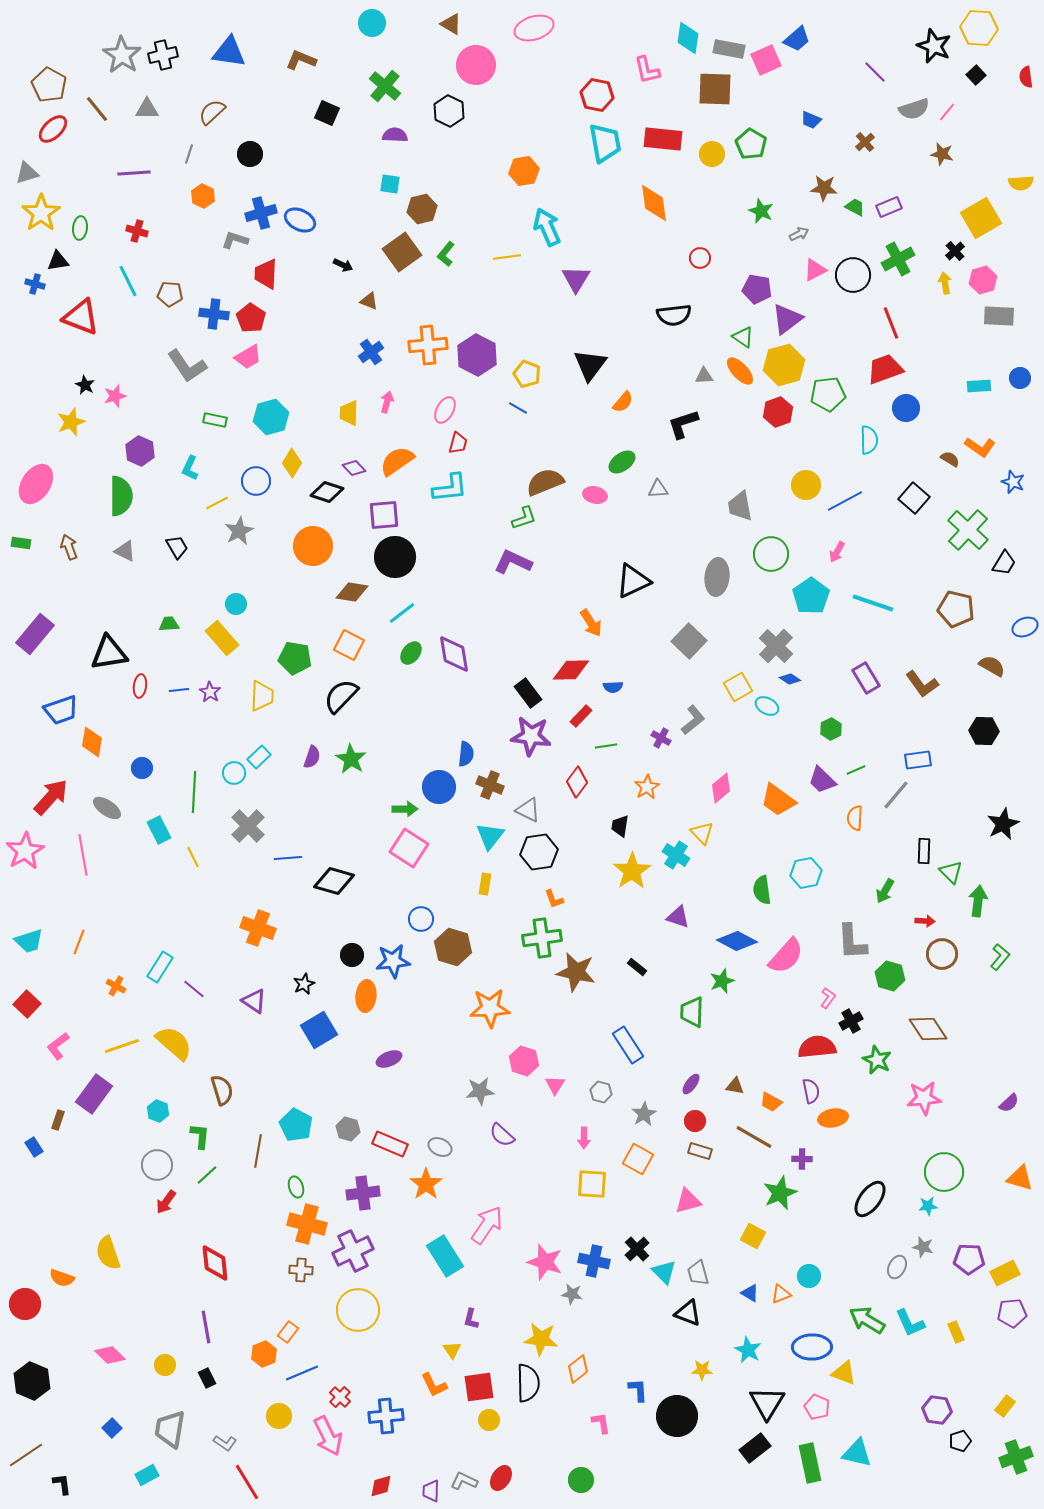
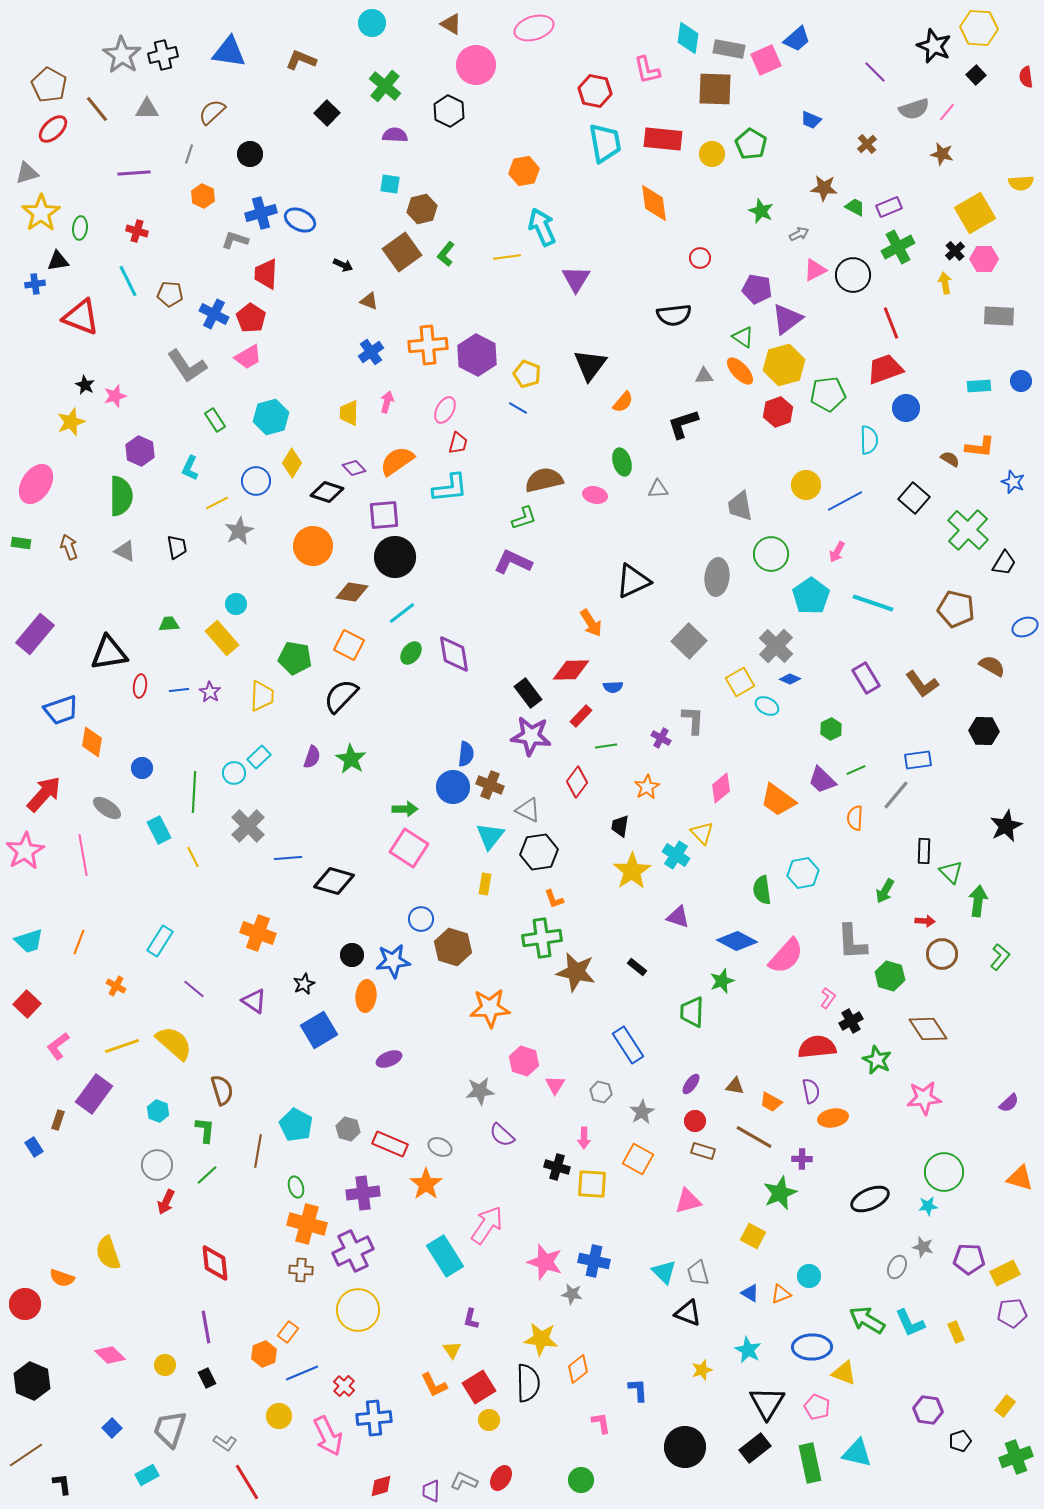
red hexagon at (597, 95): moved 2 px left, 4 px up
black square at (327, 113): rotated 20 degrees clockwise
brown cross at (865, 142): moved 2 px right, 2 px down
yellow square at (981, 218): moved 6 px left, 5 px up
cyan arrow at (547, 227): moved 5 px left
green cross at (898, 259): moved 12 px up
pink hexagon at (983, 280): moved 1 px right, 21 px up; rotated 16 degrees clockwise
blue cross at (35, 284): rotated 24 degrees counterclockwise
blue cross at (214, 314): rotated 20 degrees clockwise
blue circle at (1020, 378): moved 1 px right, 3 px down
green rectangle at (215, 420): rotated 45 degrees clockwise
orange L-shape at (980, 447): rotated 28 degrees counterclockwise
green ellipse at (622, 462): rotated 72 degrees counterclockwise
brown semicircle at (545, 482): moved 1 px left, 2 px up; rotated 9 degrees clockwise
black trapezoid at (177, 547): rotated 20 degrees clockwise
blue diamond at (790, 679): rotated 10 degrees counterclockwise
yellow square at (738, 687): moved 2 px right, 5 px up
gray L-shape at (693, 720): rotated 48 degrees counterclockwise
blue circle at (439, 787): moved 14 px right
red arrow at (51, 797): moved 7 px left, 3 px up
black star at (1003, 824): moved 3 px right, 2 px down
cyan hexagon at (806, 873): moved 3 px left
orange cross at (258, 928): moved 5 px down
cyan rectangle at (160, 967): moved 26 px up
gray star at (644, 1114): moved 2 px left, 2 px up
green L-shape at (200, 1136): moved 5 px right, 6 px up
brown rectangle at (700, 1151): moved 3 px right
black ellipse at (870, 1199): rotated 30 degrees clockwise
red arrow at (166, 1202): rotated 10 degrees counterclockwise
black cross at (637, 1249): moved 80 px left, 82 px up; rotated 30 degrees counterclockwise
yellow star at (702, 1370): rotated 20 degrees counterclockwise
red square at (479, 1387): rotated 24 degrees counterclockwise
red cross at (340, 1397): moved 4 px right, 11 px up
purple hexagon at (937, 1410): moved 9 px left
blue cross at (386, 1416): moved 12 px left, 2 px down
black circle at (677, 1416): moved 8 px right, 31 px down
gray trapezoid at (170, 1429): rotated 9 degrees clockwise
